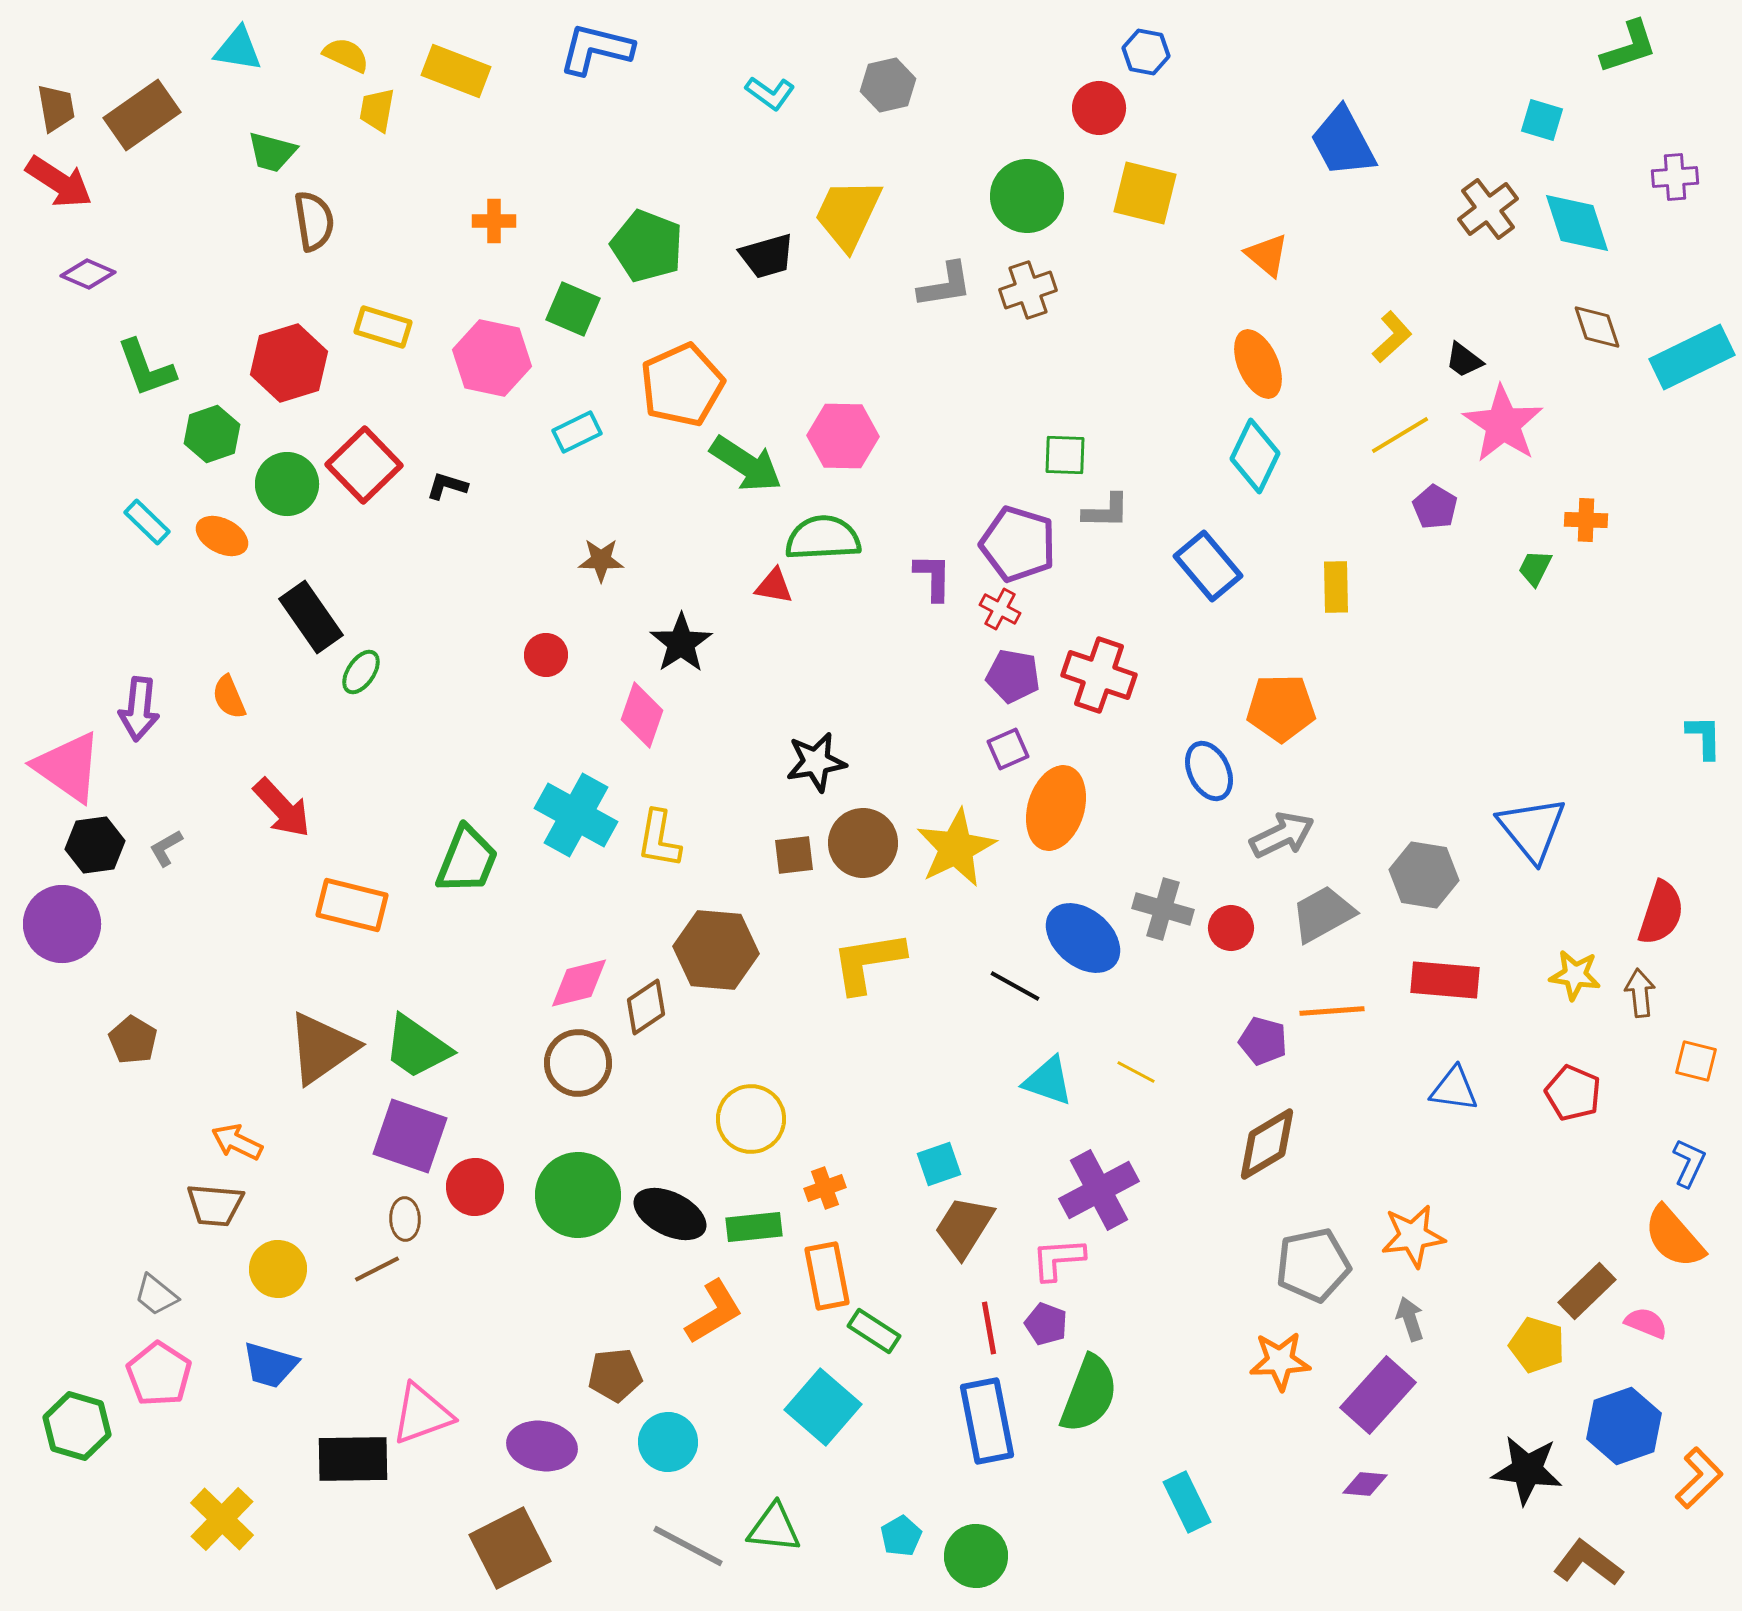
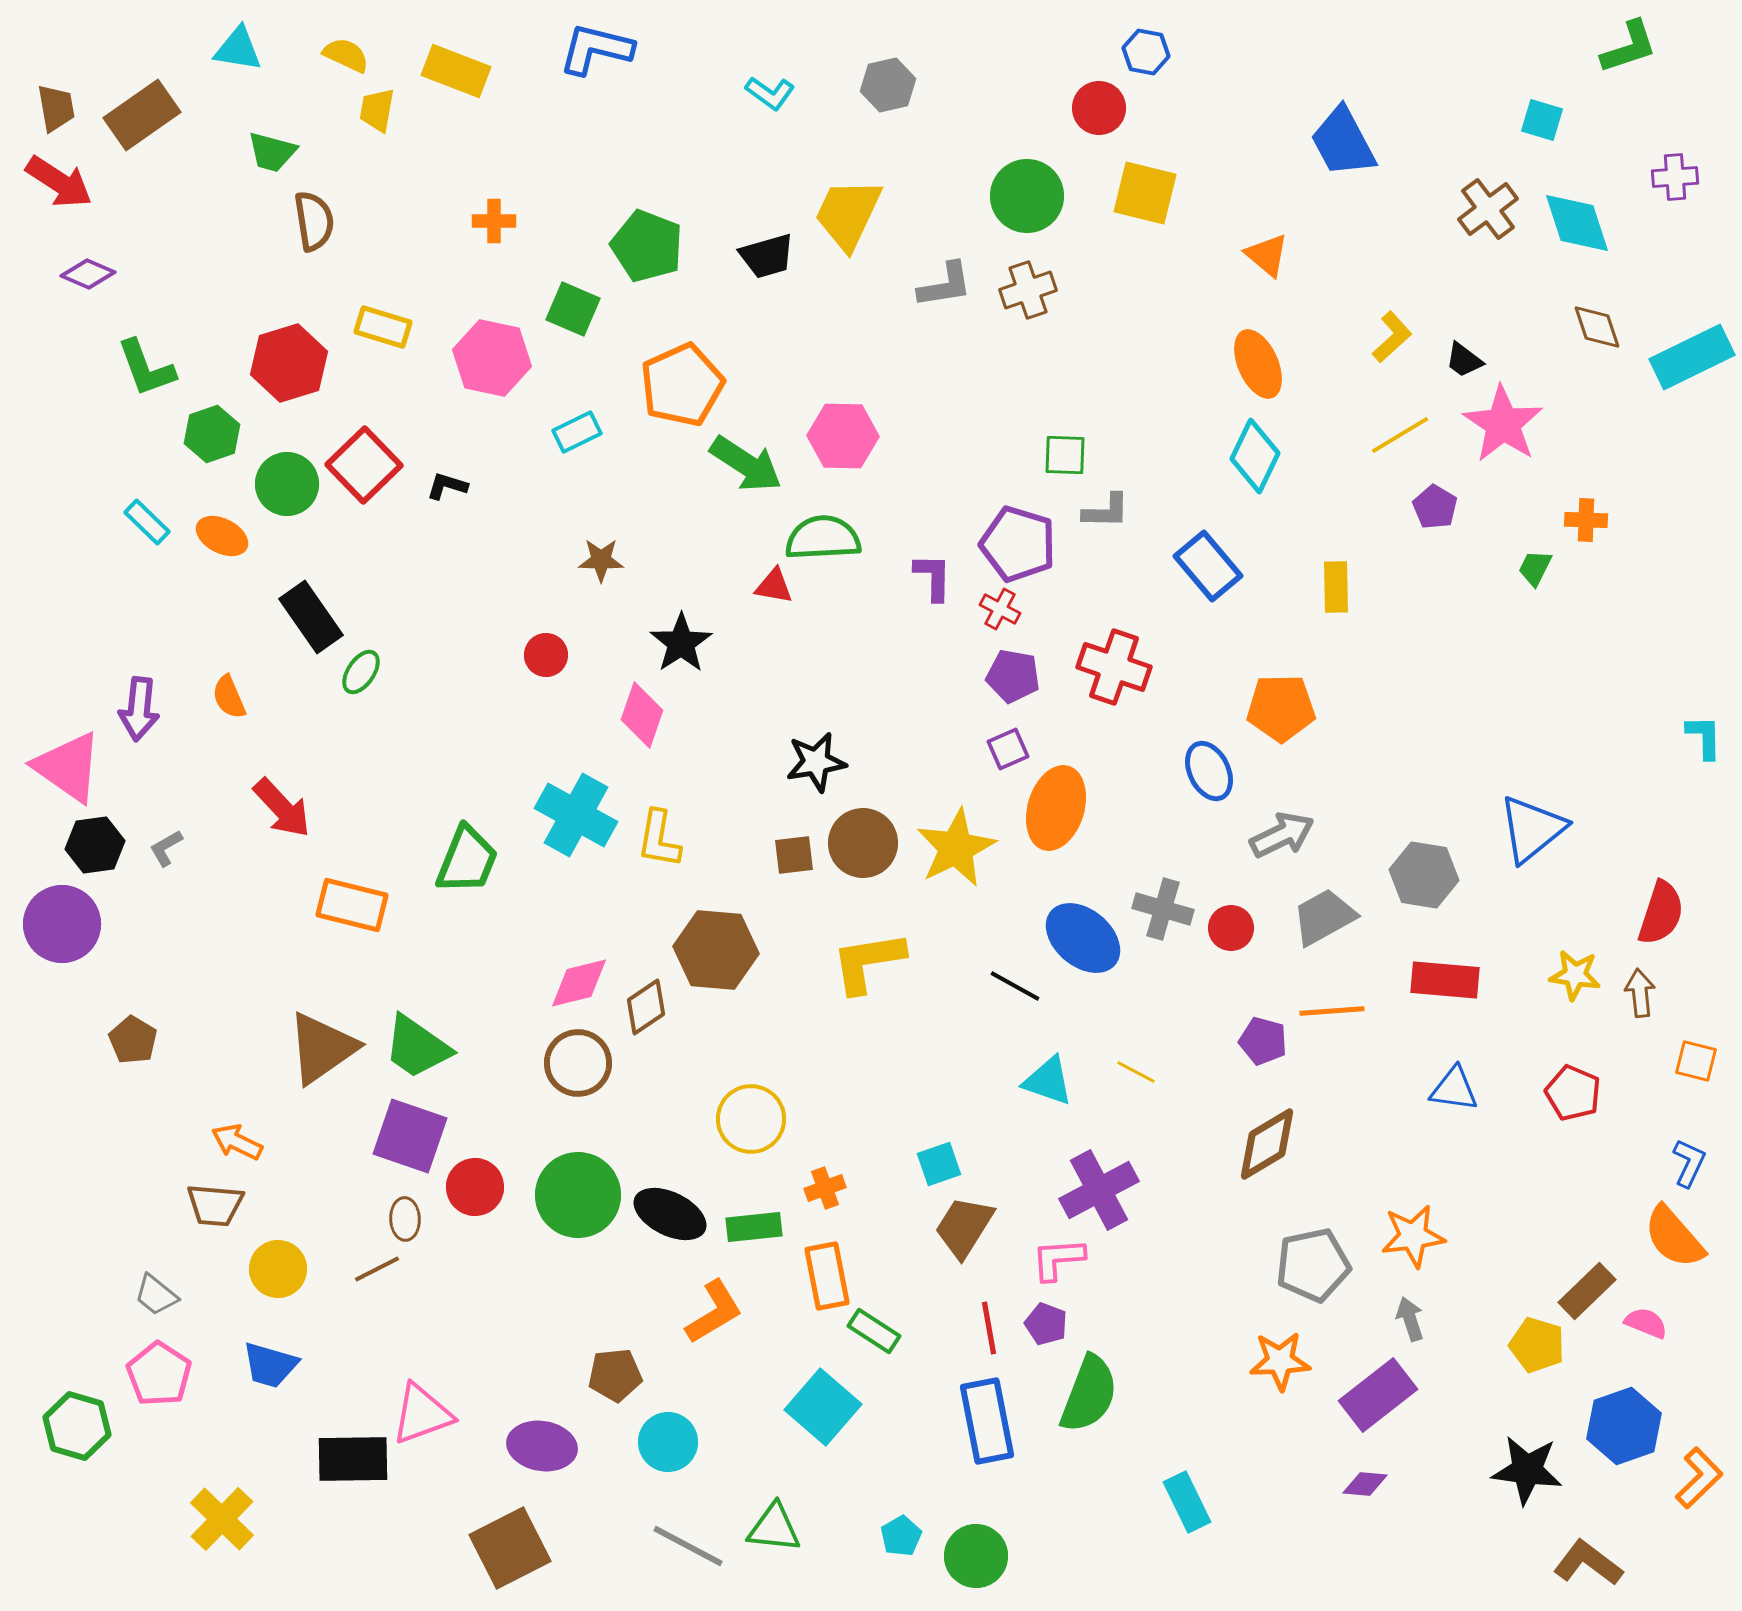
red cross at (1099, 675): moved 15 px right, 8 px up
blue triangle at (1532, 829): rotated 30 degrees clockwise
gray trapezoid at (1323, 914): moved 1 px right, 3 px down
purple rectangle at (1378, 1395): rotated 10 degrees clockwise
